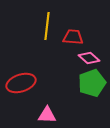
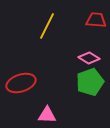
yellow line: rotated 20 degrees clockwise
red trapezoid: moved 23 px right, 17 px up
pink diamond: rotated 10 degrees counterclockwise
green pentagon: moved 2 px left, 1 px up
